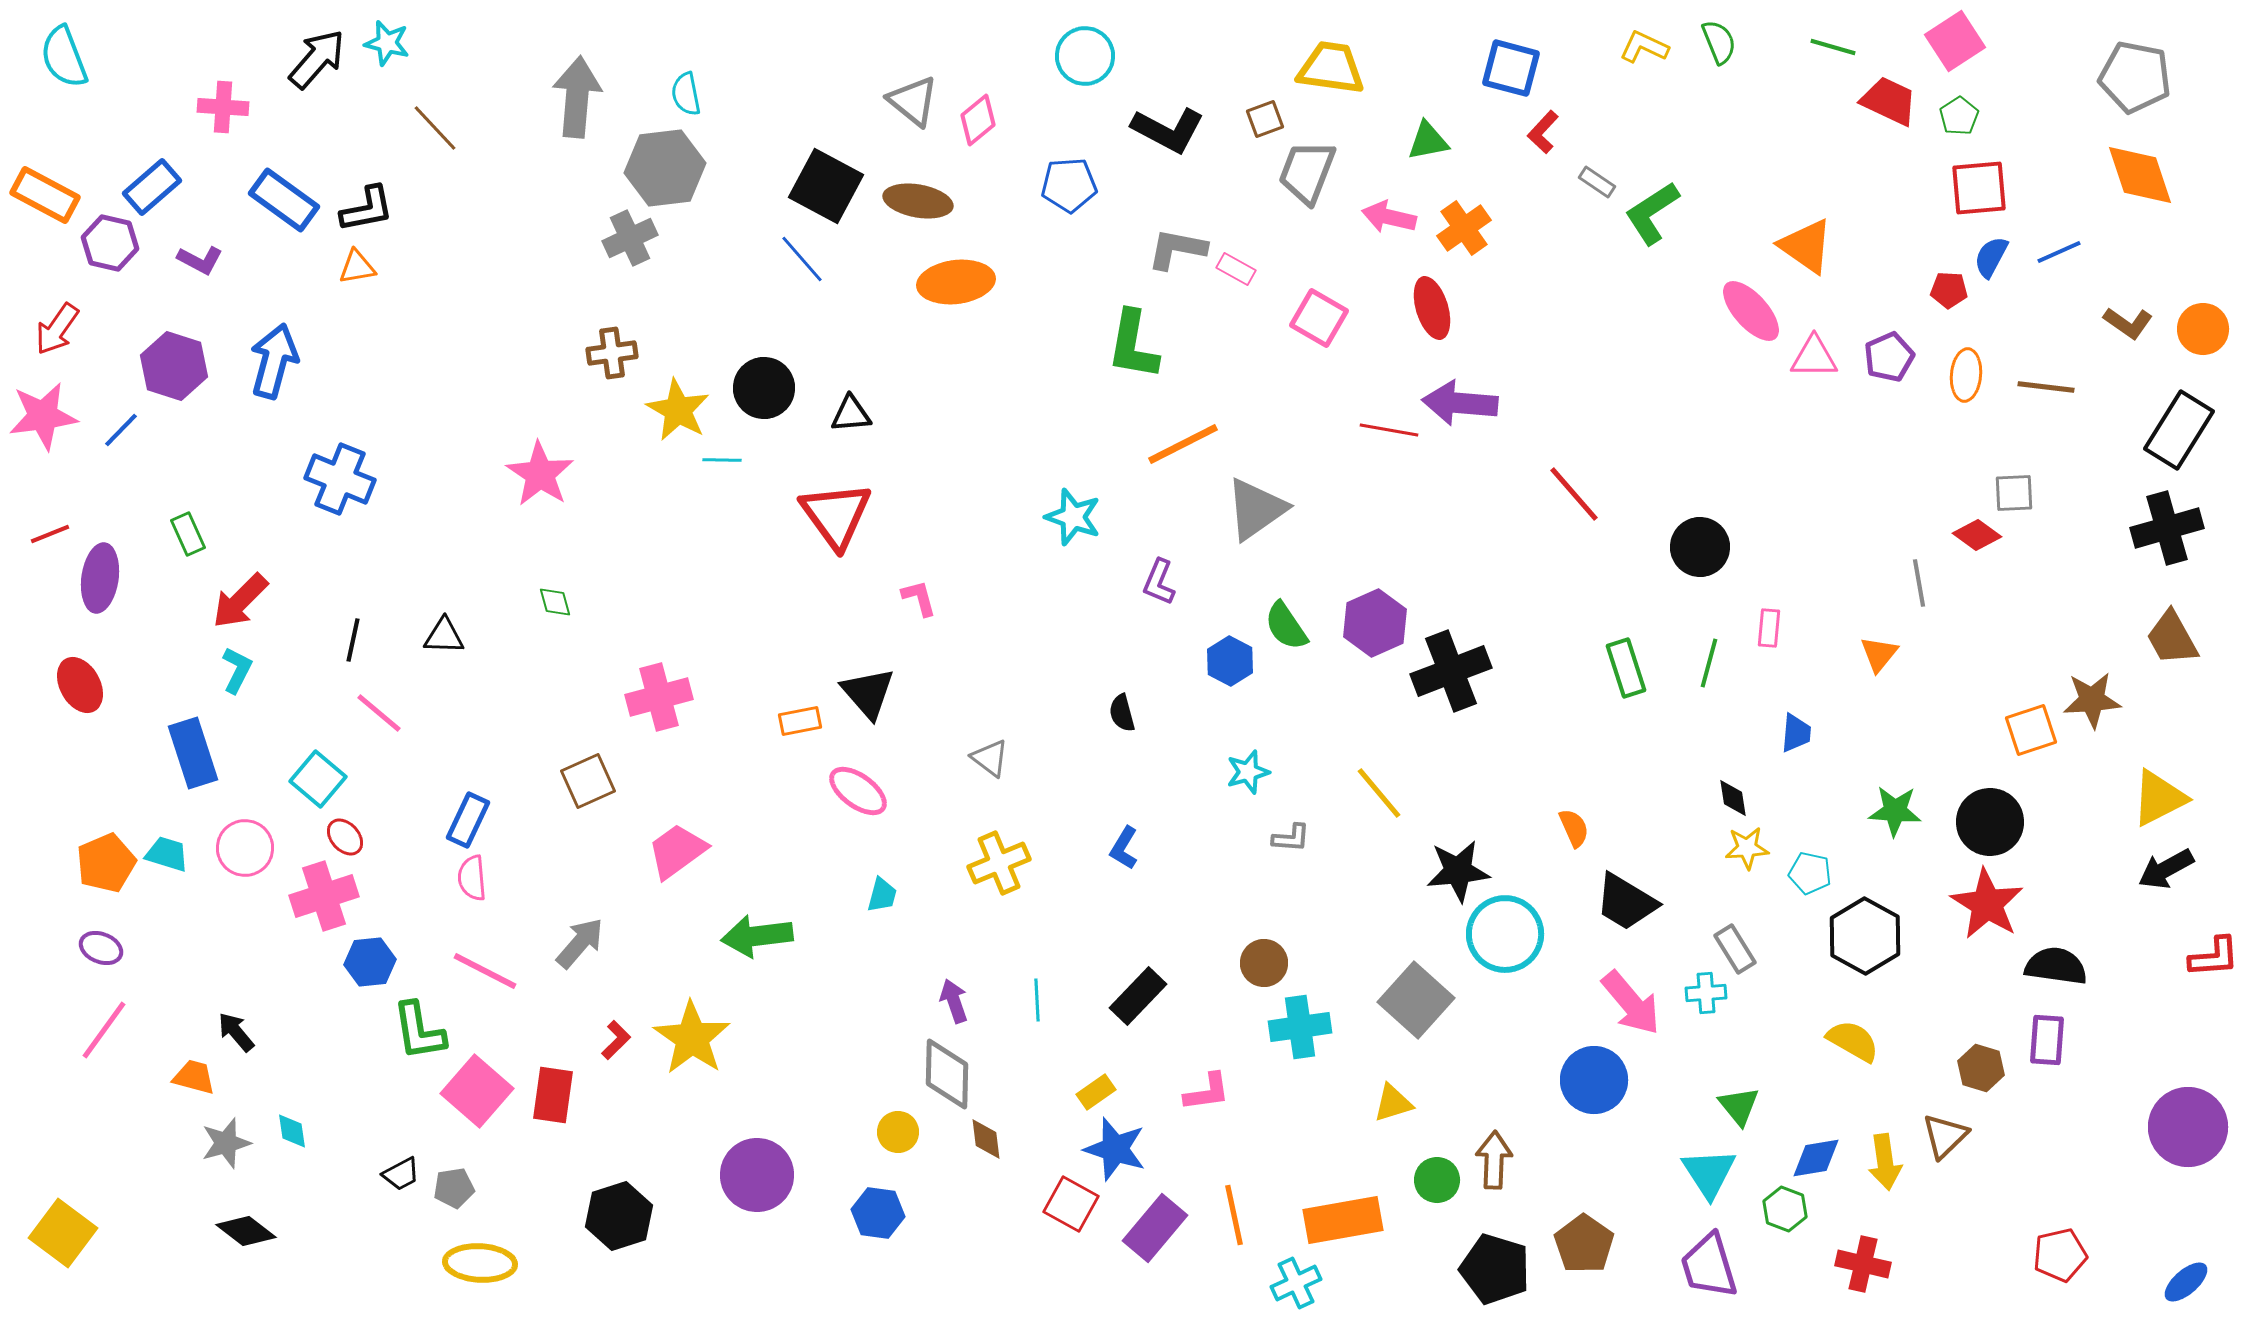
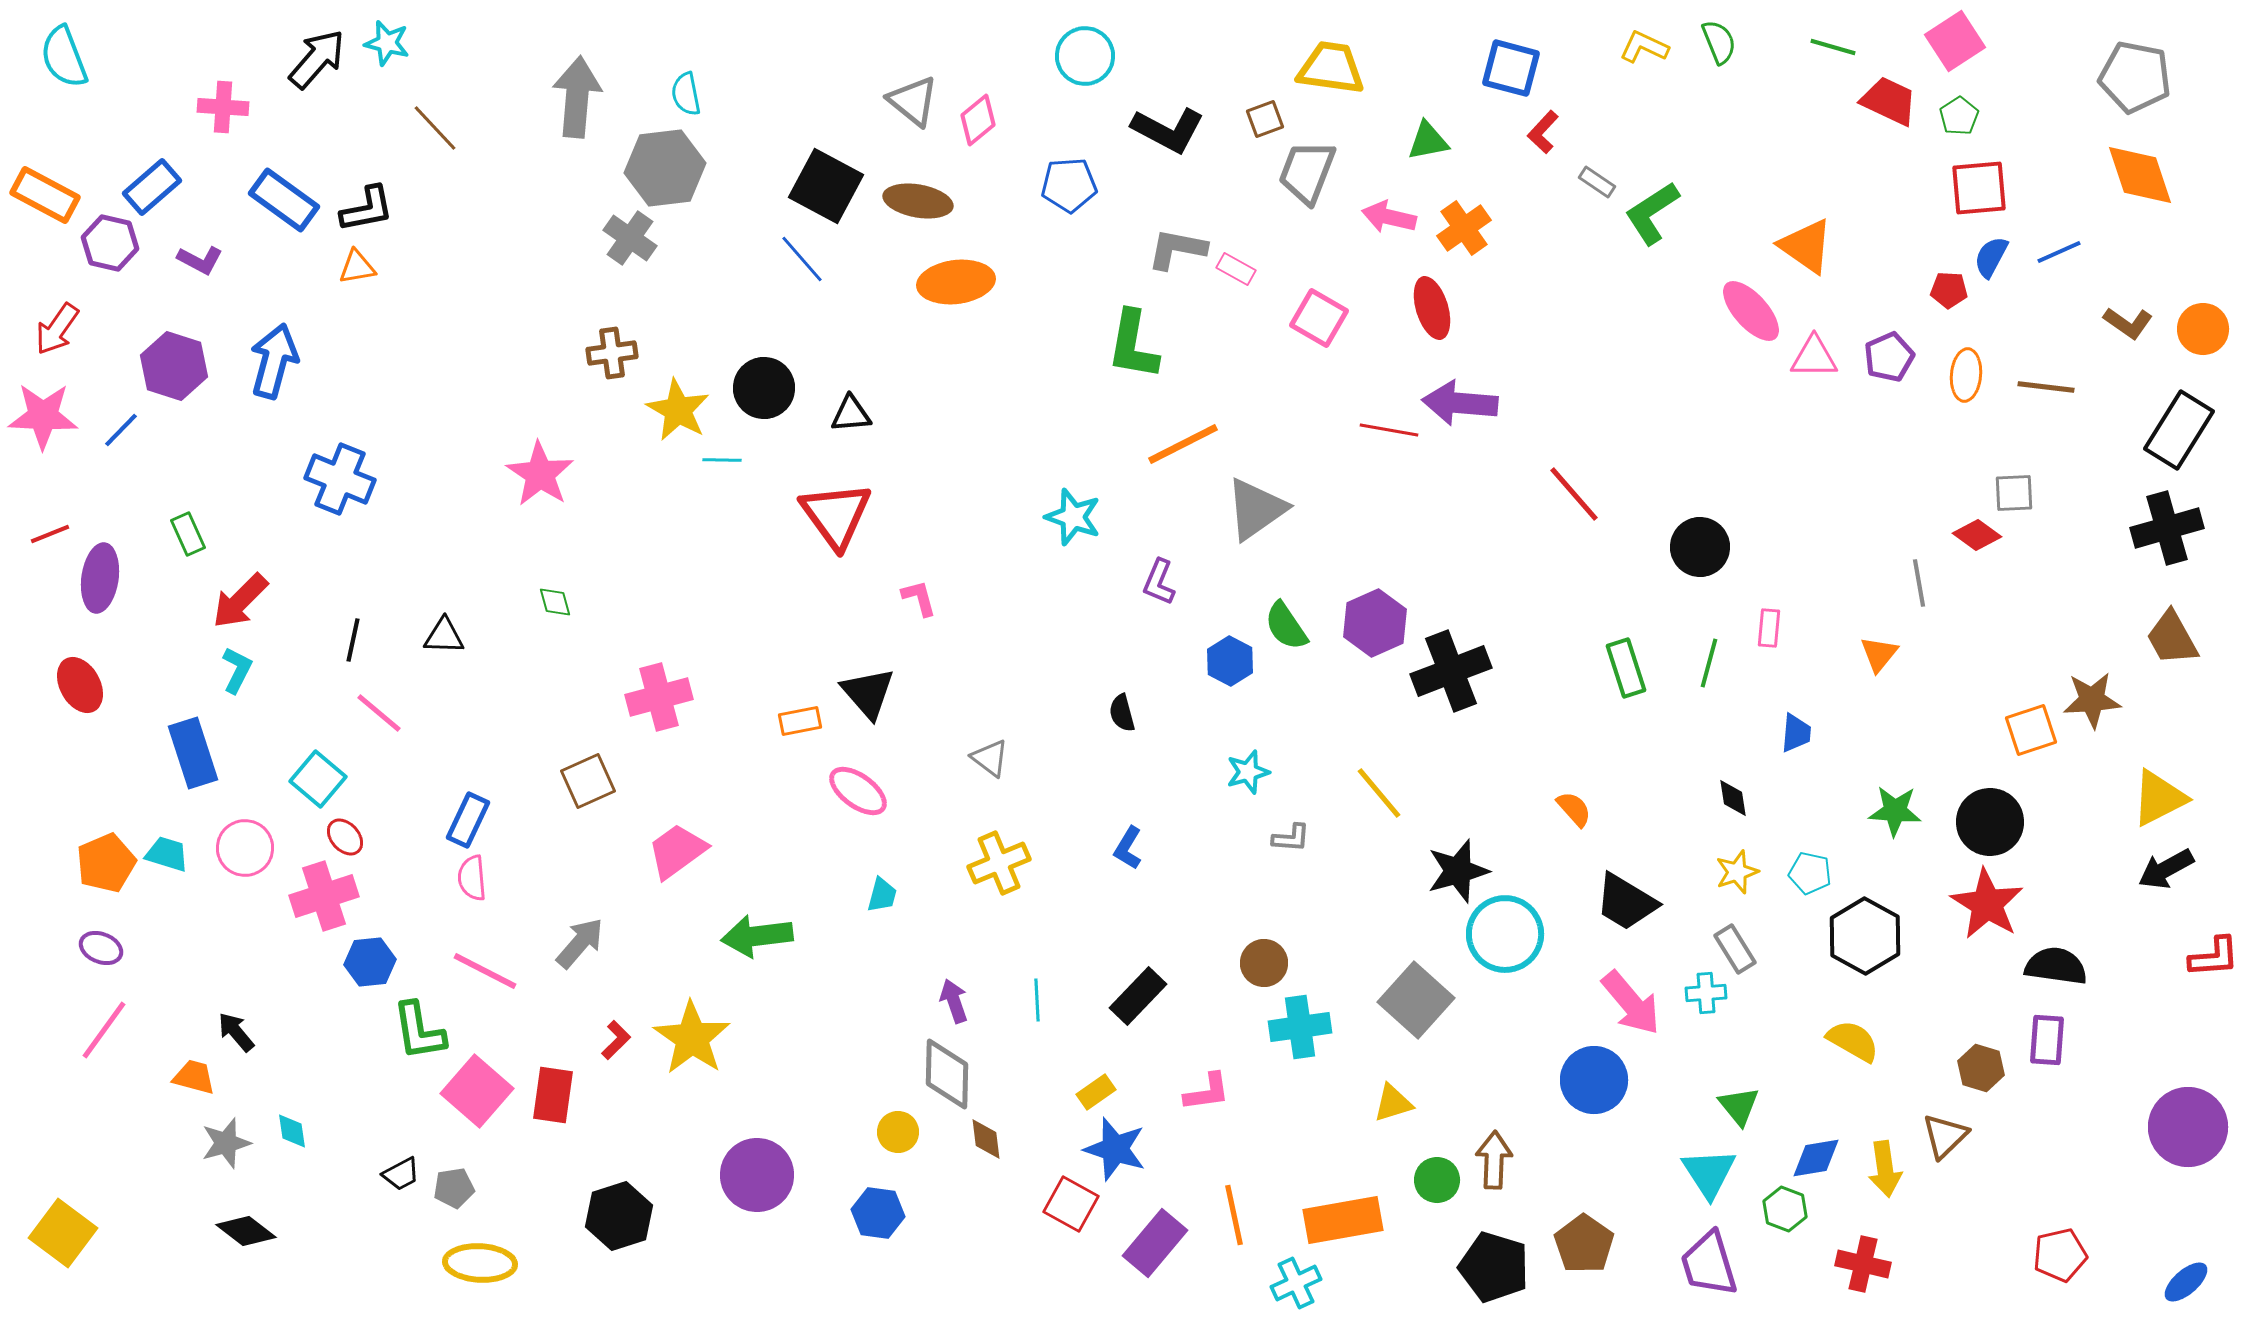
gray cross at (630, 238): rotated 30 degrees counterclockwise
pink star at (43, 416): rotated 10 degrees clockwise
orange semicircle at (1574, 828): moved 19 px up; rotated 18 degrees counterclockwise
blue L-shape at (1124, 848): moved 4 px right
yellow star at (1747, 848): moved 10 px left, 24 px down; rotated 15 degrees counterclockwise
black star at (1458, 871): rotated 10 degrees counterclockwise
yellow arrow at (1885, 1162): moved 7 px down
purple rectangle at (1155, 1228): moved 15 px down
purple trapezoid at (1709, 1266): moved 2 px up
black pentagon at (1495, 1269): moved 1 px left, 2 px up
